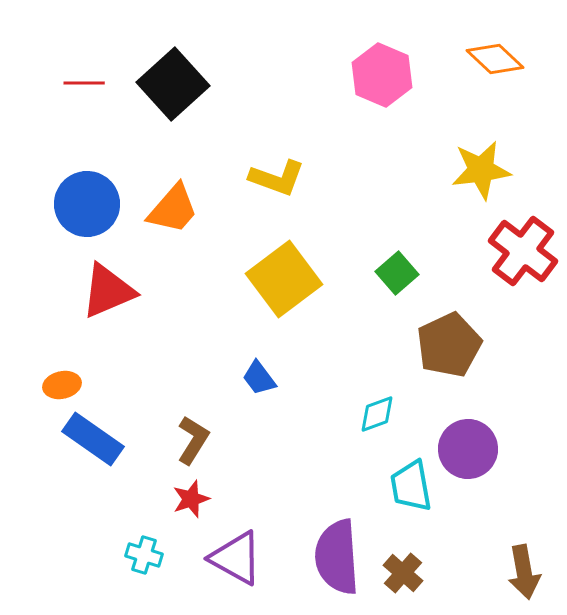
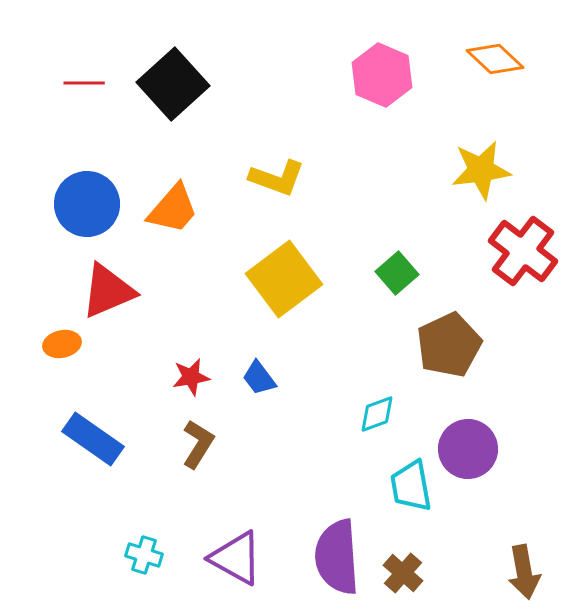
orange ellipse: moved 41 px up
brown L-shape: moved 5 px right, 4 px down
red star: moved 122 px up; rotated 9 degrees clockwise
